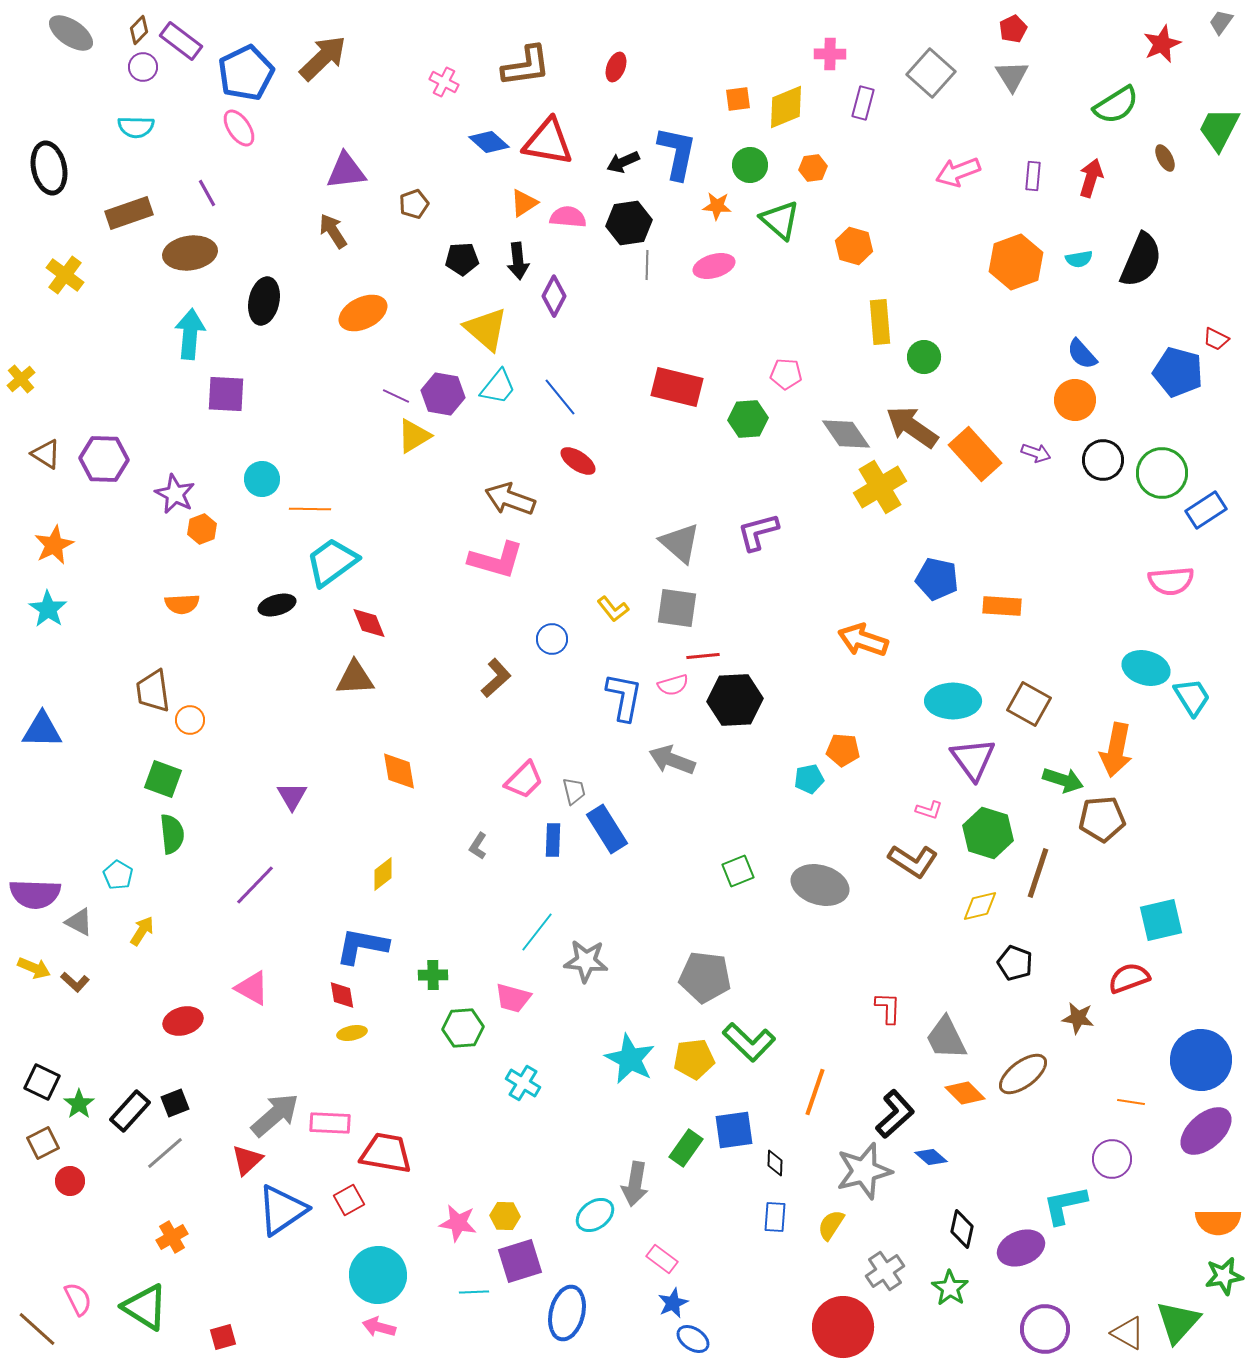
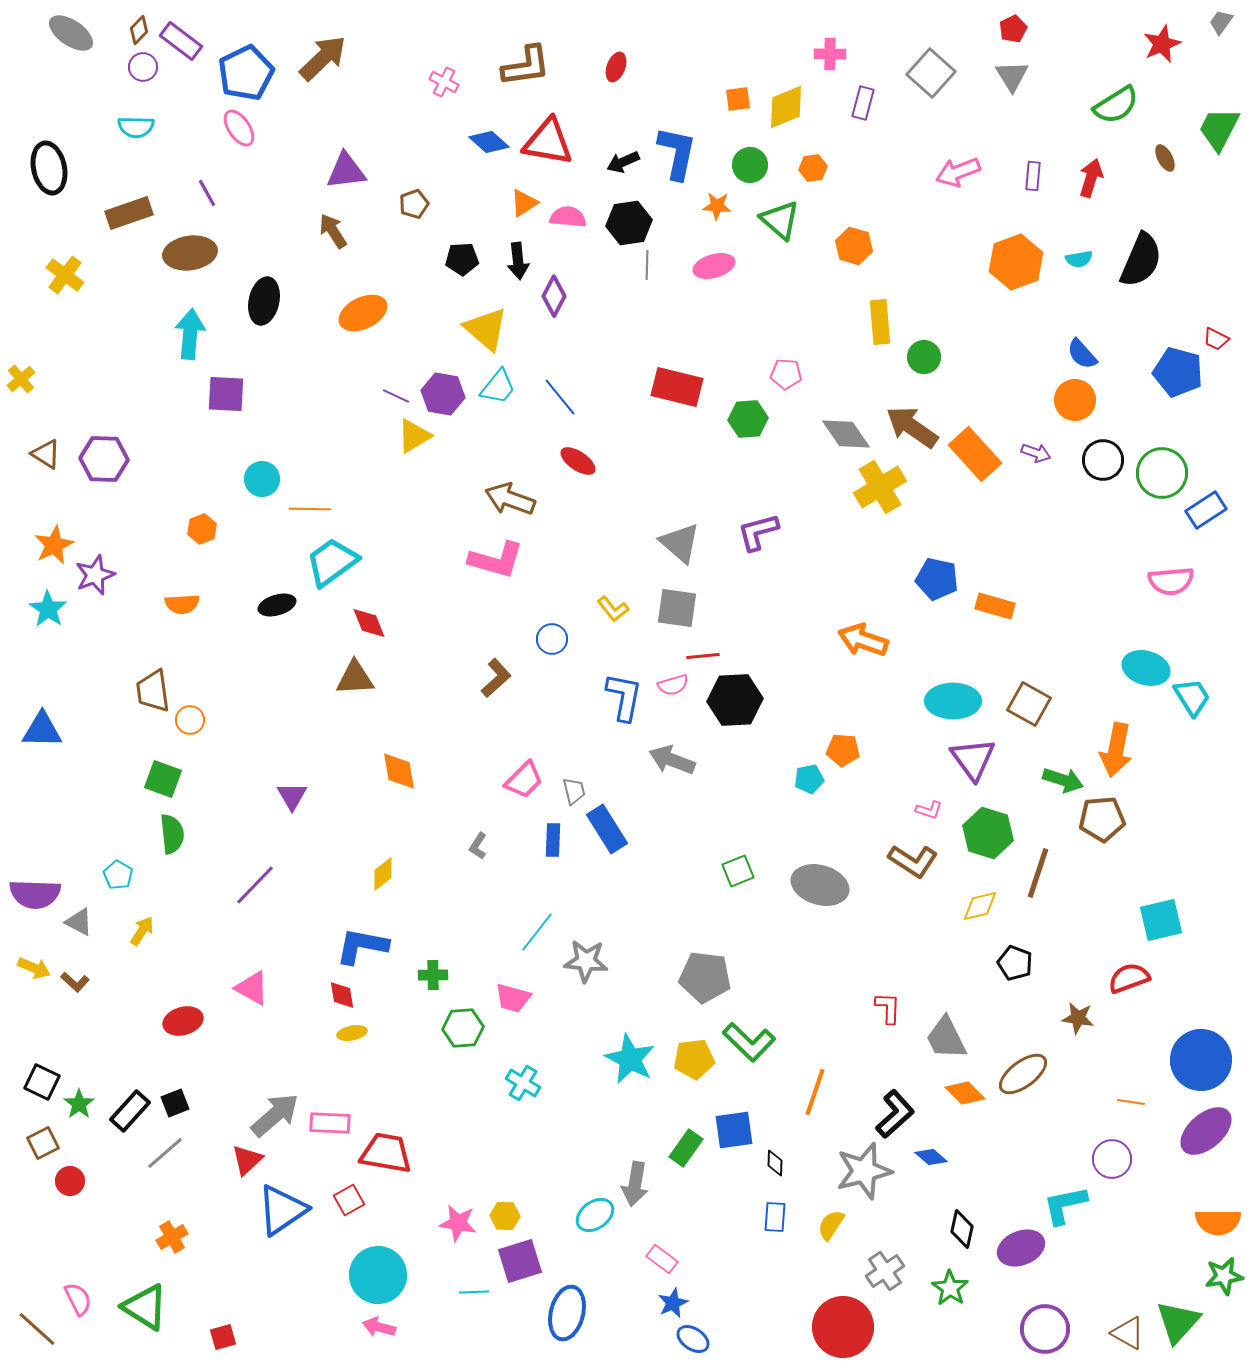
purple star at (175, 494): moved 80 px left, 81 px down; rotated 24 degrees clockwise
orange rectangle at (1002, 606): moved 7 px left; rotated 12 degrees clockwise
